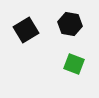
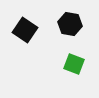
black square: moved 1 px left; rotated 25 degrees counterclockwise
